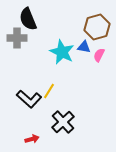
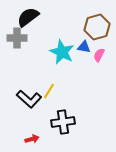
black semicircle: moved 2 px up; rotated 75 degrees clockwise
black cross: rotated 35 degrees clockwise
